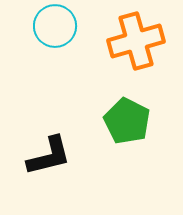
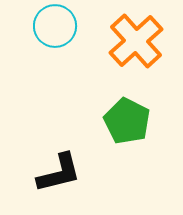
orange cross: rotated 26 degrees counterclockwise
black L-shape: moved 10 px right, 17 px down
